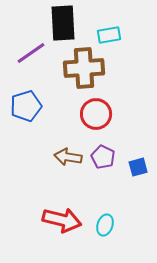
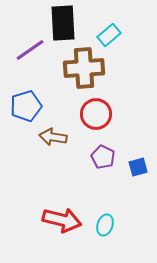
cyan rectangle: rotated 30 degrees counterclockwise
purple line: moved 1 px left, 3 px up
brown arrow: moved 15 px left, 20 px up
